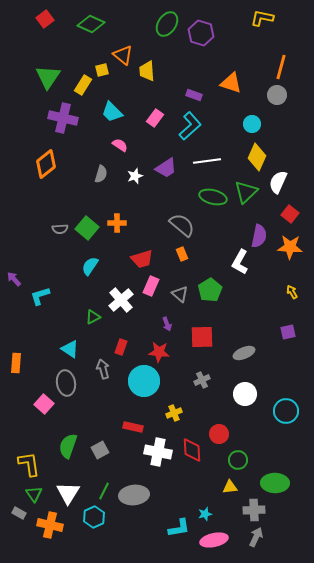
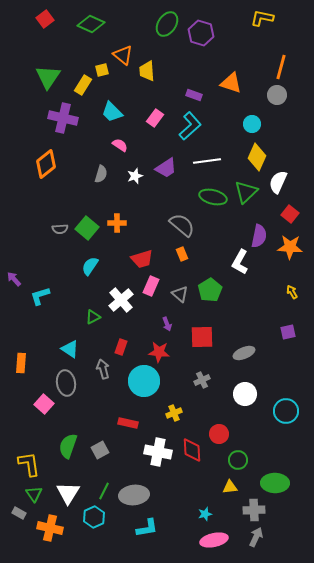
orange rectangle at (16, 363): moved 5 px right
red rectangle at (133, 427): moved 5 px left, 4 px up
orange cross at (50, 525): moved 3 px down
cyan L-shape at (179, 528): moved 32 px left
